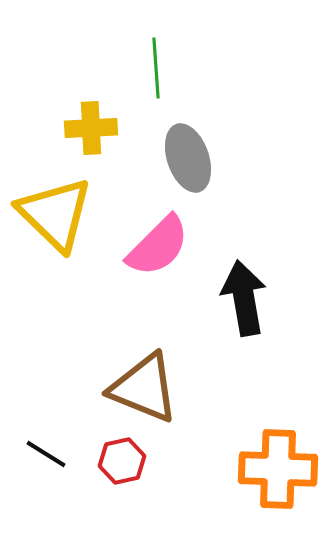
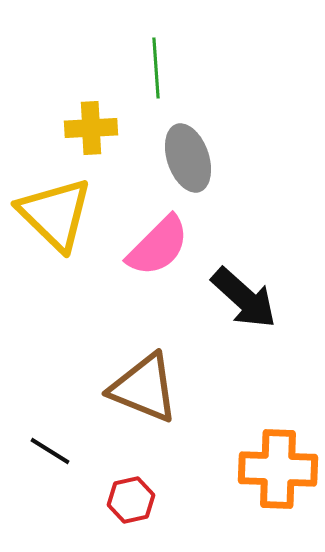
black arrow: rotated 142 degrees clockwise
black line: moved 4 px right, 3 px up
red hexagon: moved 9 px right, 39 px down
